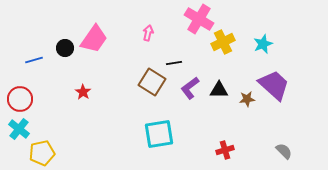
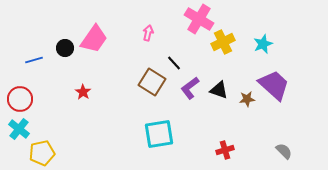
black line: rotated 56 degrees clockwise
black triangle: rotated 18 degrees clockwise
